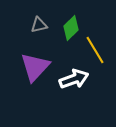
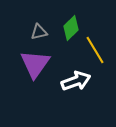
gray triangle: moved 7 px down
purple triangle: moved 3 px up; rotated 8 degrees counterclockwise
white arrow: moved 2 px right, 2 px down
